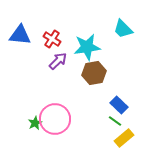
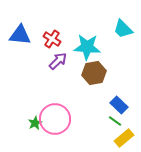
cyan star: rotated 12 degrees clockwise
